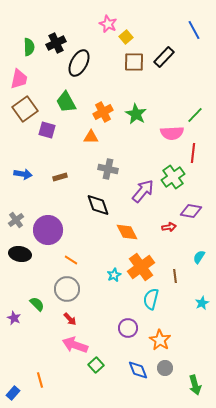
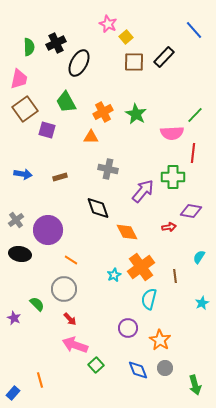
blue line at (194, 30): rotated 12 degrees counterclockwise
green cross at (173, 177): rotated 35 degrees clockwise
black diamond at (98, 205): moved 3 px down
gray circle at (67, 289): moved 3 px left
cyan semicircle at (151, 299): moved 2 px left
